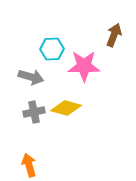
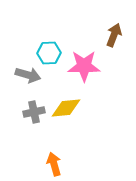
cyan hexagon: moved 3 px left, 4 px down
gray arrow: moved 3 px left, 2 px up
yellow diamond: rotated 20 degrees counterclockwise
orange arrow: moved 25 px right, 1 px up
